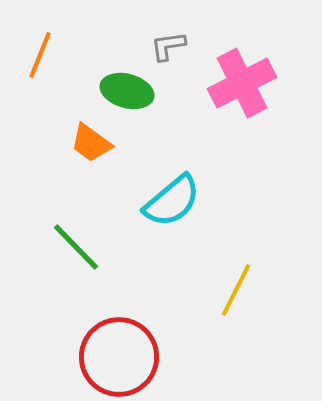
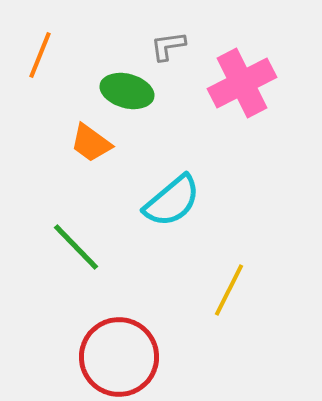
yellow line: moved 7 px left
